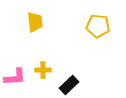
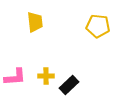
yellow cross: moved 3 px right, 6 px down
